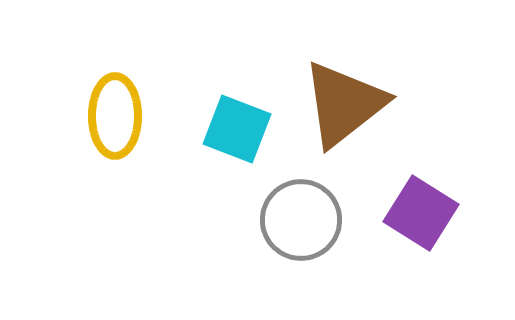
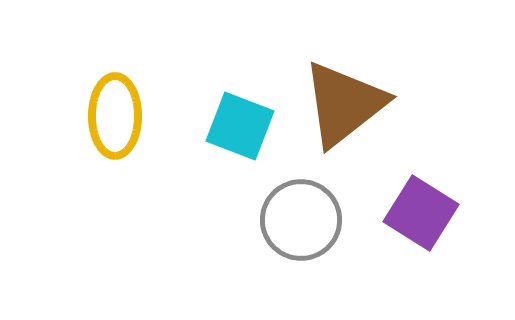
cyan square: moved 3 px right, 3 px up
